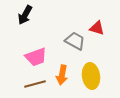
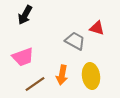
pink trapezoid: moved 13 px left
brown line: rotated 20 degrees counterclockwise
